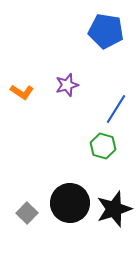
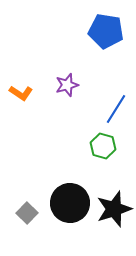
orange L-shape: moved 1 px left, 1 px down
